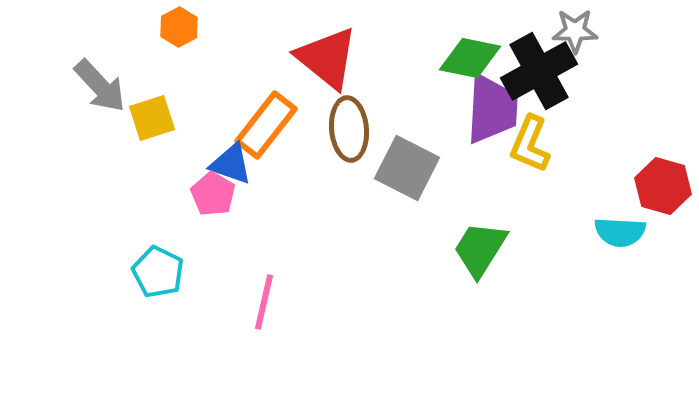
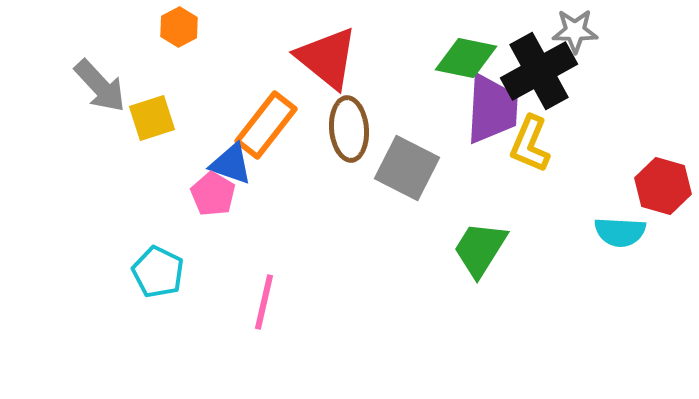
green diamond: moved 4 px left
